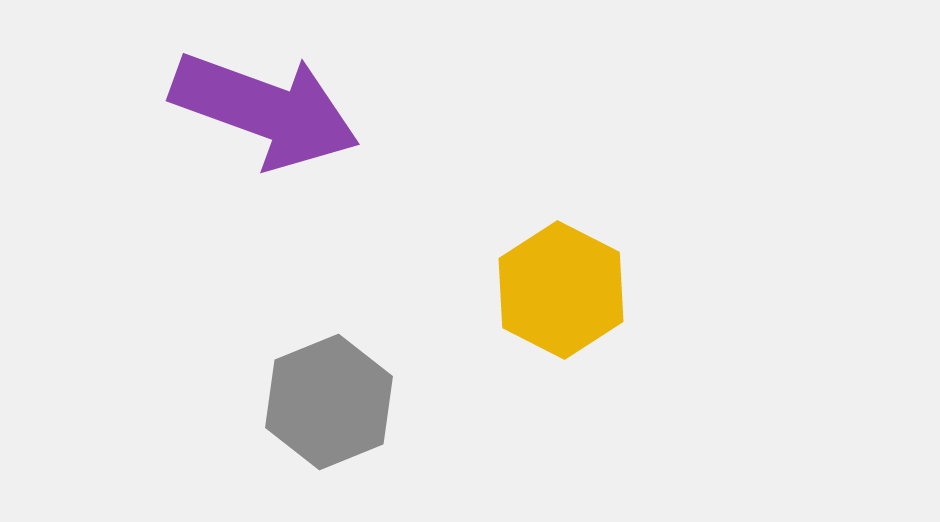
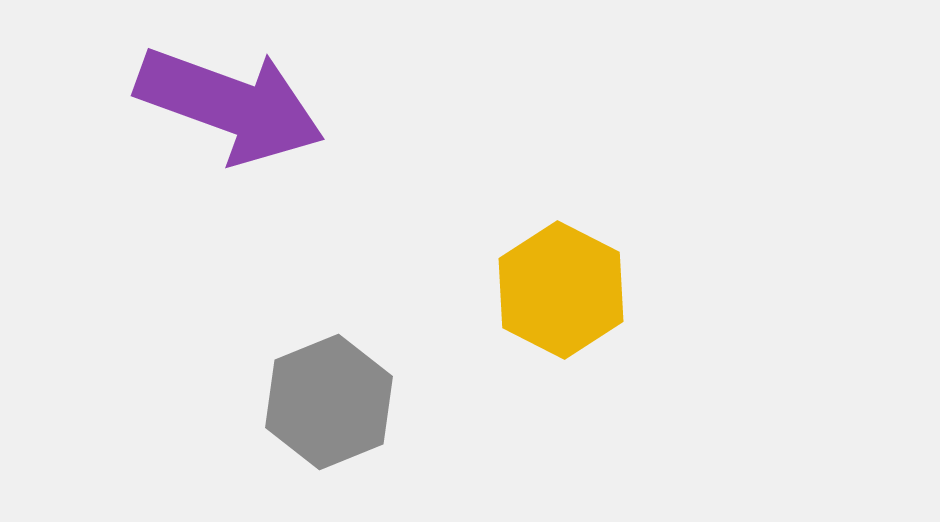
purple arrow: moved 35 px left, 5 px up
